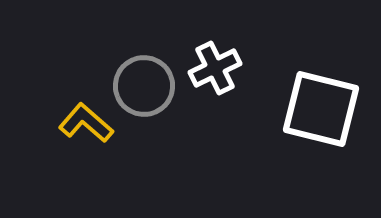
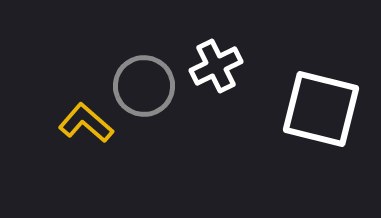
white cross: moved 1 px right, 2 px up
